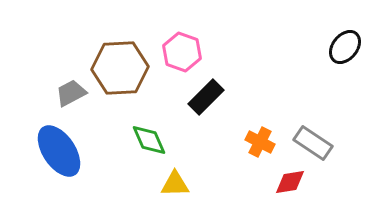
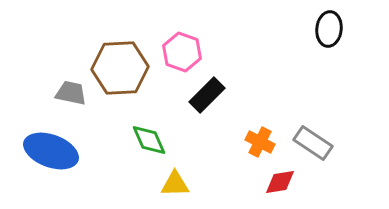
black ellipse: moved 16 px left, 18 px up; rotated 32 degrees counterclockwise
gray trapezoid: rotated 40 degrees clockwise
black rectangle: moved 1 px right, 2 px up
blue ellipse: moved 8 px left; rotated 36 degrees counterclockwise
red diamond: moved 10 px left
